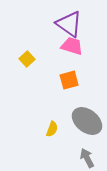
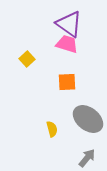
pink trapezoid: moved 5 px left, 2 px up
orange square: moved 2 px left, 2 px down; rotated 12 degrees clockwise
gray ellipse: moved 1 px right, 2 px up
yellow semicircle: rotated 35 degrees counterclockwise
gray arrow: rotated 66 degrees clockwise
